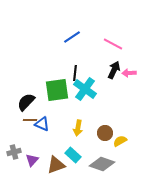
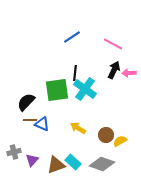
yellow arrow: rotated 112 degrees clockwise
brown circle: moved 1 px right, 2 px down
cyan rectangle: moved 7 px down
